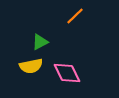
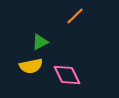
pink diamond: moved 2 px down
